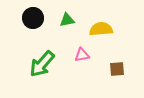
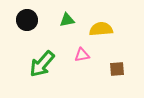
black circle: moved 6 px left, 2 px down
